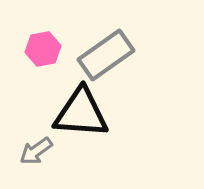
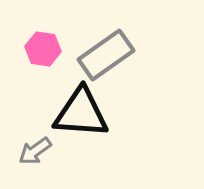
pink hexagon: rotated 20 degrees clockwise
gray arrow: moved 1 px left
